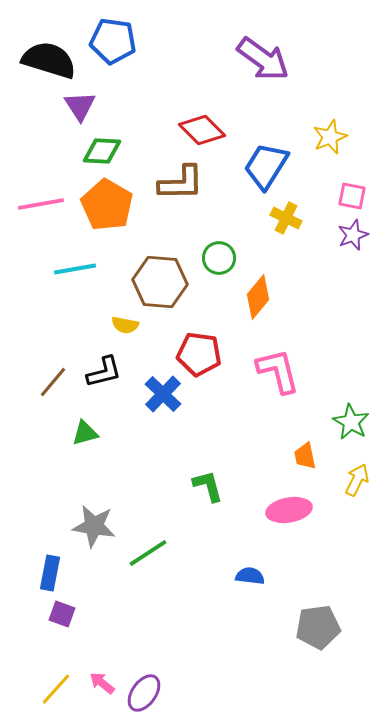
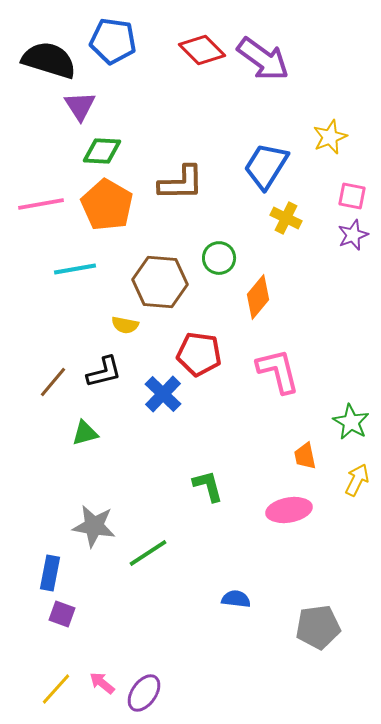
red diamond: moved 80 px up
blue semicircle: moved 14 px left, 23 px down
